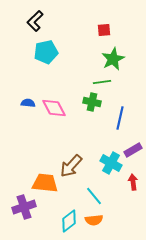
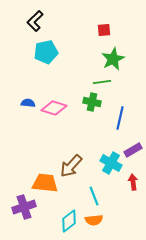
pink diamond: rotated 45 degrees counterclockwise
cyan line: rotated 18 degrees clockwise
